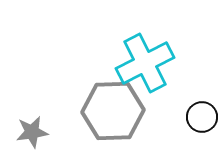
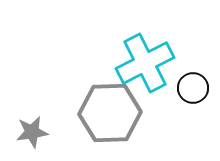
gray hexagon: moved 3 px left, 2 px down
black circle: moved 9 px left, 29 px up
